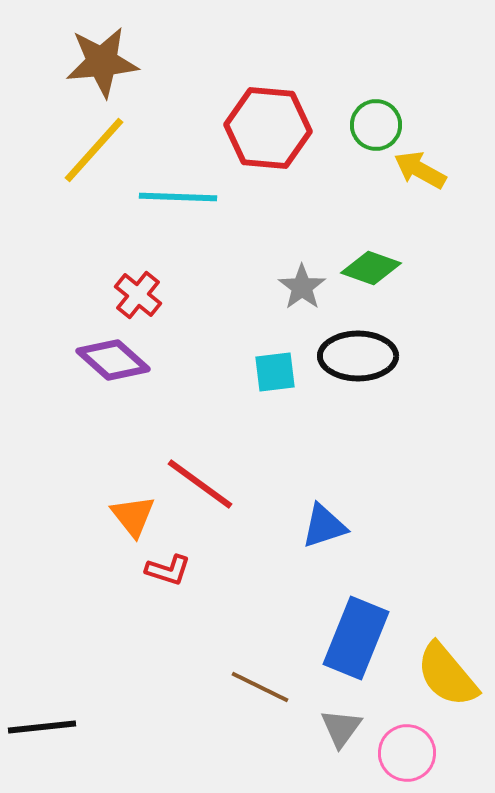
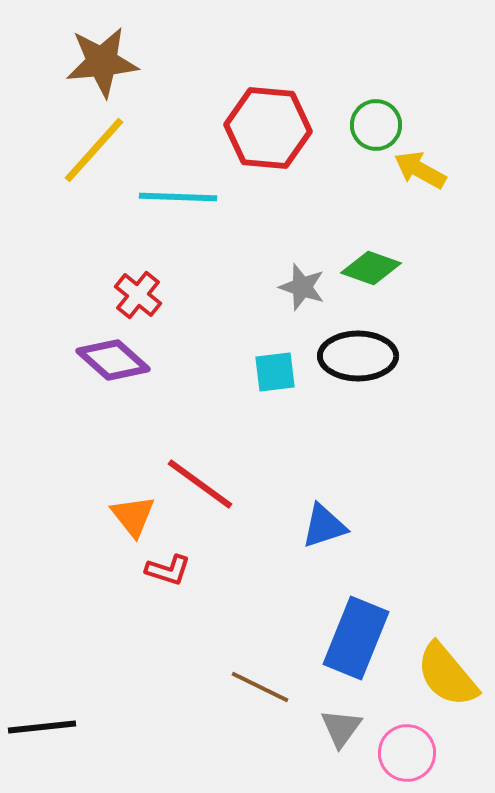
gray star: rotated 18 degrees counterclockwise
